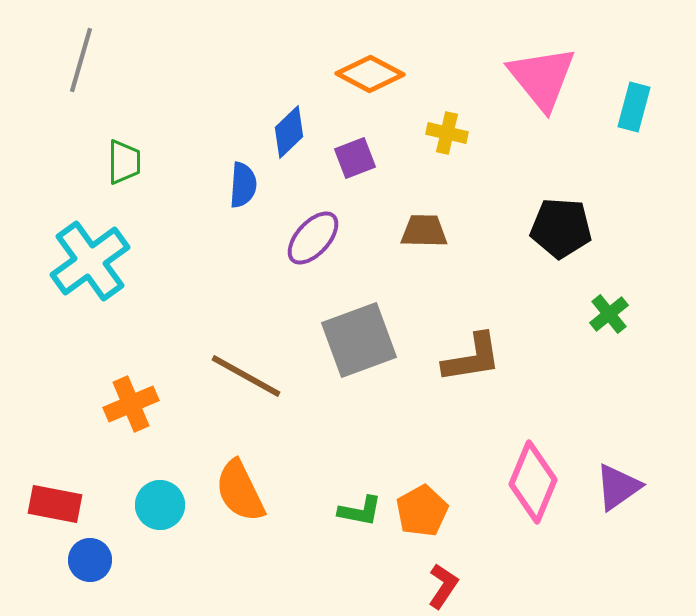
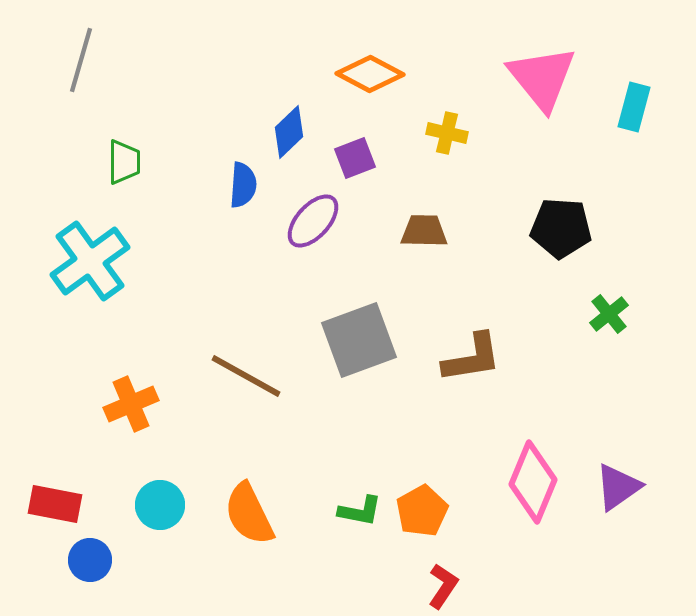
purple ellipse: moved 17 px up
orange semicircle: moved 9 px right, 23 px down
